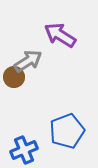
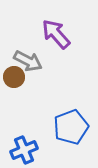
purple arrow: moved 4 px left, 1 px up; rotated 16 degrees clockwise
gray arrow: rotated 60 degrees clockwise
blue pentagon: moved 4 px right, 4 px up
